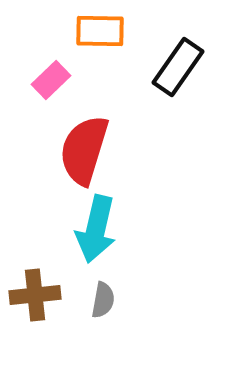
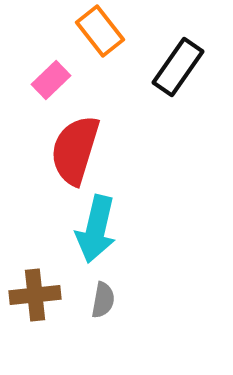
orange rectangle: rotated 51 degrees clockwise
red semicircle: moved 9 px left
